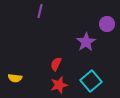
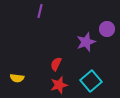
purple circle: moved 5 px down
purple star: rotated 12 degrees clockwise
yellow semicircle: moved 2 px right
